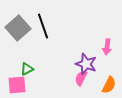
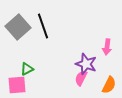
gray square: moved 1 px up
